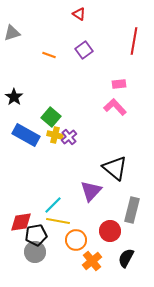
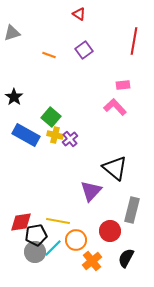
pink rectangle: moved 4 px right, 1 px down
purple cross: moved 1 px right, 2 px down
cyan line: moved 43 px down
